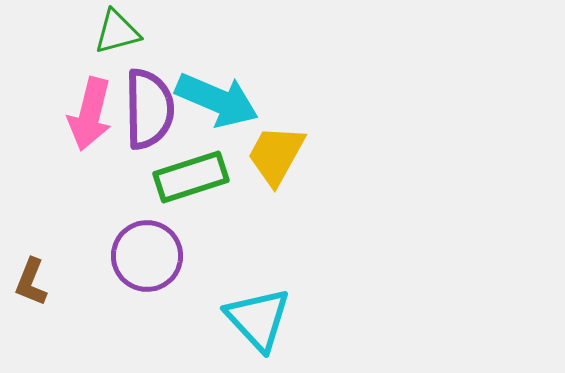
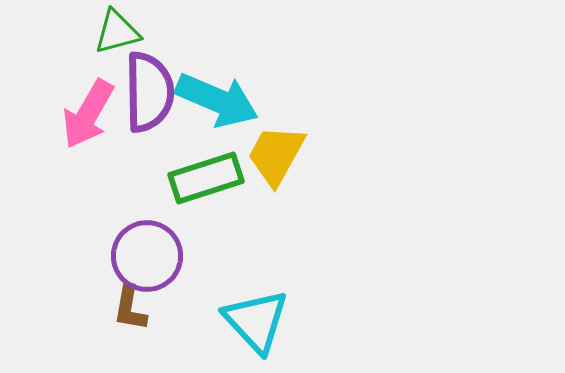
purple semicircle: moved 17 px up
pink arrow: moved 2 px left; rotated 16 degrees clockwise
green rectangle: moved 15 px right, 1 px down
brown L-shape: moved 99 px right, 26 px down; rotated 12 degrees counterclockwise
cyan triangle: moved 2 px left, 2 px down
